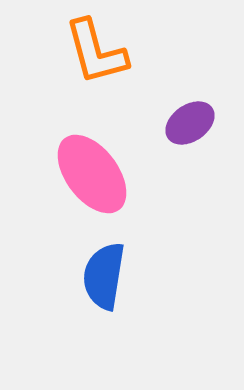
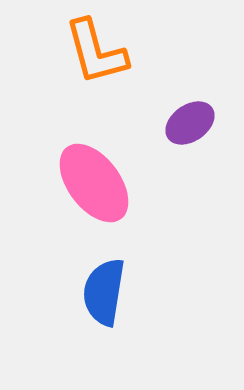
pink ellipse: moved 2 px right, 9 px down
blue semicircle: moved 16 px down
